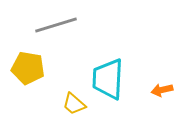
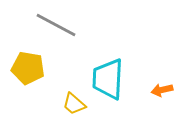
gray line: rotated 45 degrees clockwise
